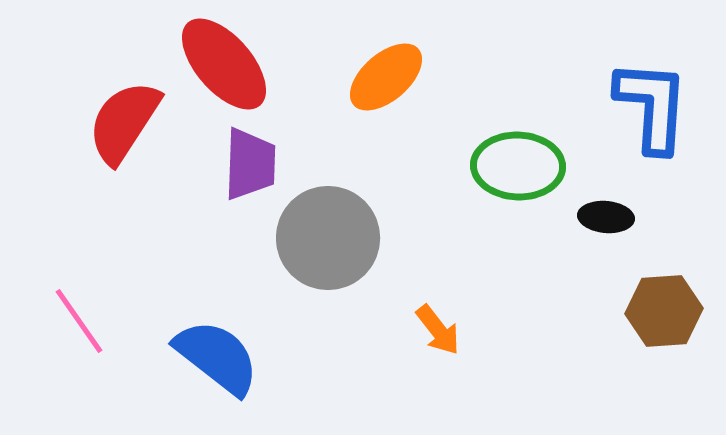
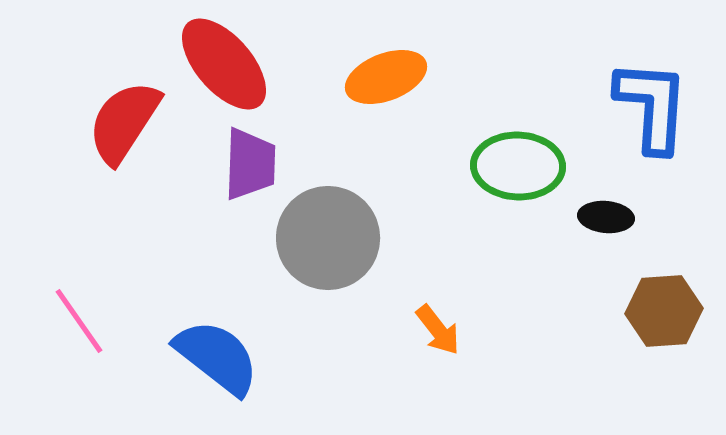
orange ellipse: rotated 20 degrees clockwise
